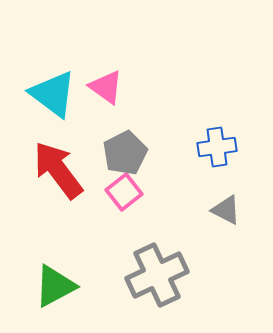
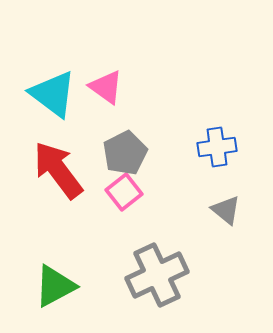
gray triangle: rotated 12 degrees clockwise
